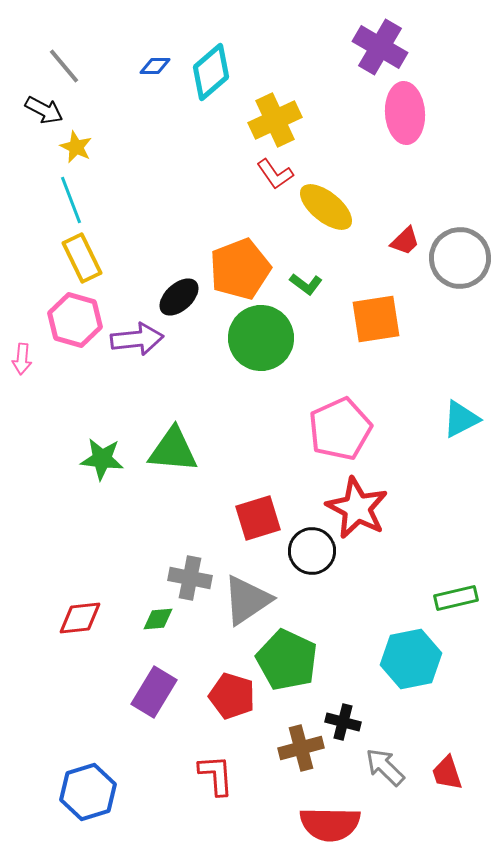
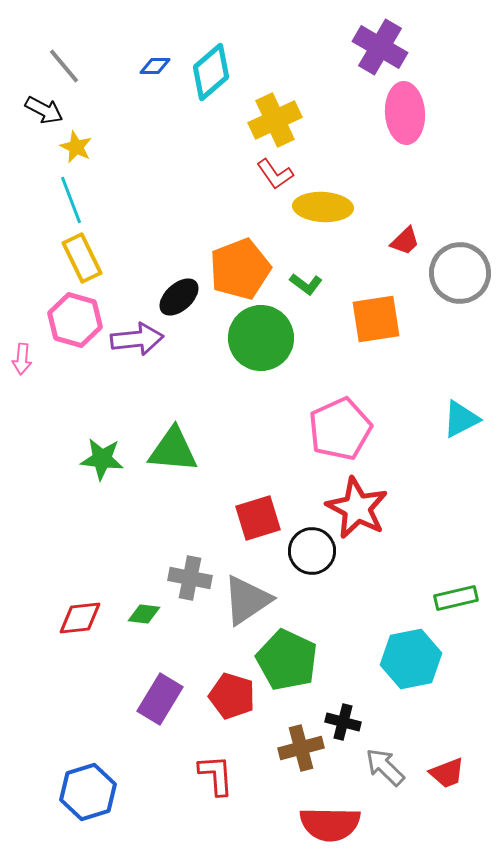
yellow ellipse at (326, 207): moved 3 px left; rotated 36 degrees counterclockwise
gray circle at (460, 258): moved 15 px down
green diamond at (158, 619): moved 14 px left, 5 px up; rotated 12 degrees clockwise
purple rectangle at (154, 692): moved 6 px right, 7 px down
red trapezoid at (447, 773): rotated 93 degrees counterclockwise
